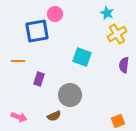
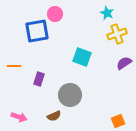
yellow cross: rotated 12 degrees clockwise
orange line: moved 4 px left, 5 px down
purple semicircle: moved 2 px up; rotated 49 degrees clockwise
